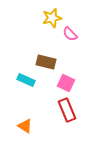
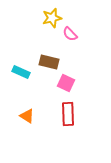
brown rectangle: moved 3 px right
cyan rectangle: moved 5 px left, 8 px up
red rectangle: moved 1 px right, 4 px down; rotated 20 degrees clockwise
orange triangle: moved 2 px right, 10 px up
